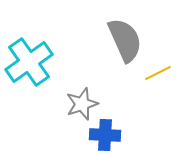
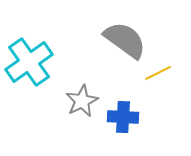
gray semicircle: rotated 30 degrees counterclockwise
gray star: moved 3 px up; rotated 8 degrees counterclockwise
blue cross: moved 18 px right, 18 px up
